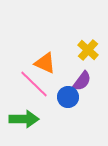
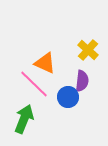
purple semicircle: rotated 30 degrees counterclockwise
green arrow: rotated 68 degrees counterclockwise
